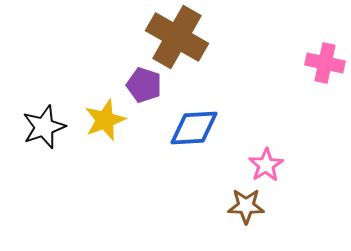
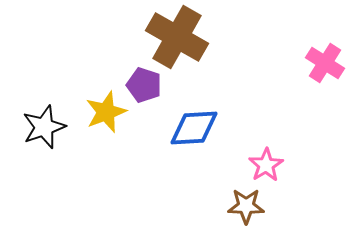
pink cross: rotated 21 degrees clockwise
yellow star: moved 1 px right, 8 px up
